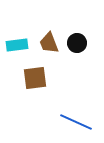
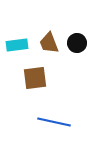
blue line: moved 22 px left; rotated 12 degrees counterclockwise
